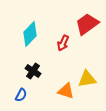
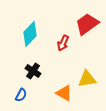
orange triangle: moved 2 px left, 2 px down; rotated 12 degrees clockwise
